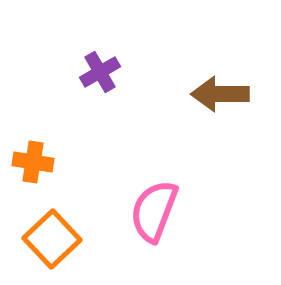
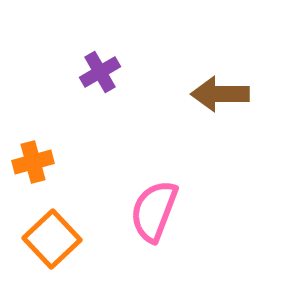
orange cross: rotated 24 degrees counterclockwise
